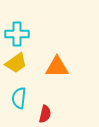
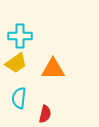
cyan cross: moved 3 px right, 2 px down
orange triangle: moved 4 px left, 2 px down
